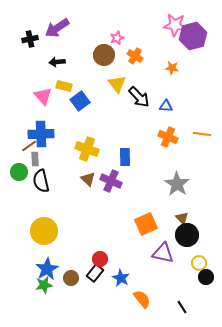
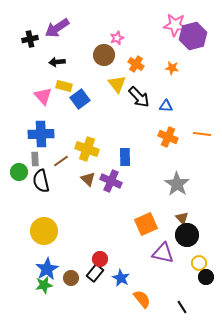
orange cross at (135, 56): moved 1 px right, 8 px down
blue square at (80, 101): moved 2 px up
brown line at (29, 146): moved 32 px right, 15 px down
